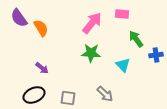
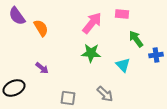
purple semicircle: moved 2 px left, 2 px up
black ellipse: moved 20 px left, 7 px up
